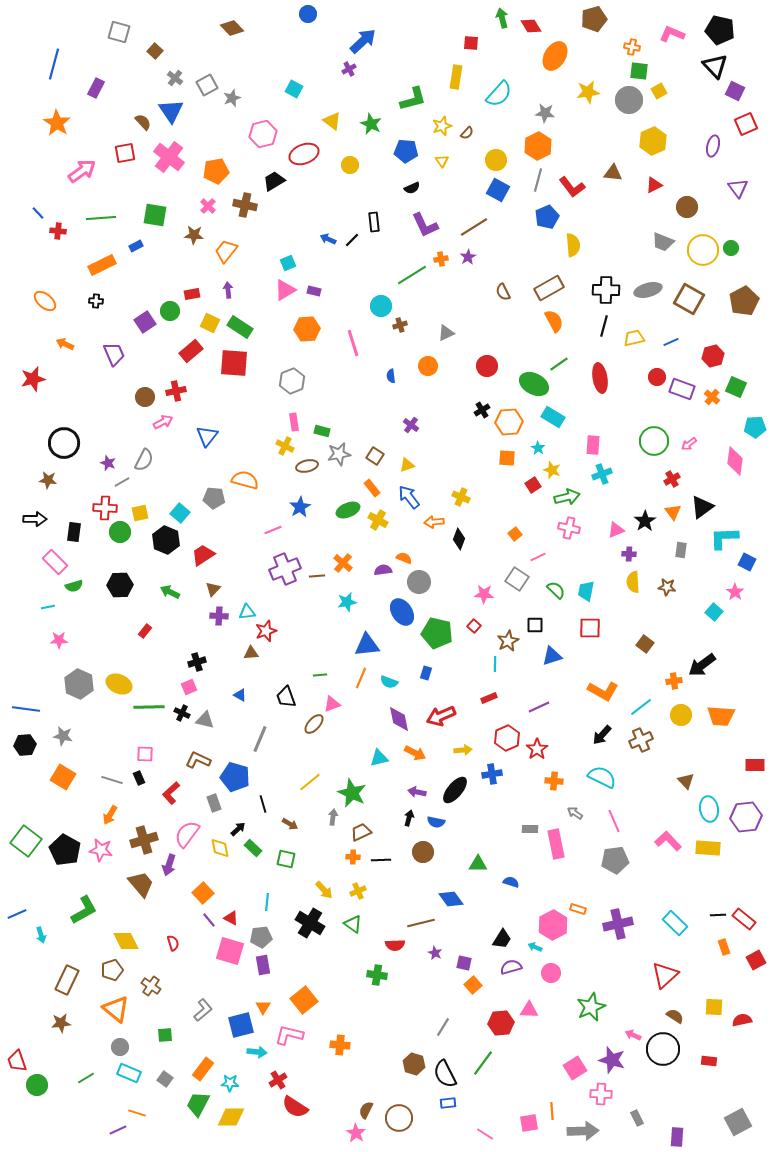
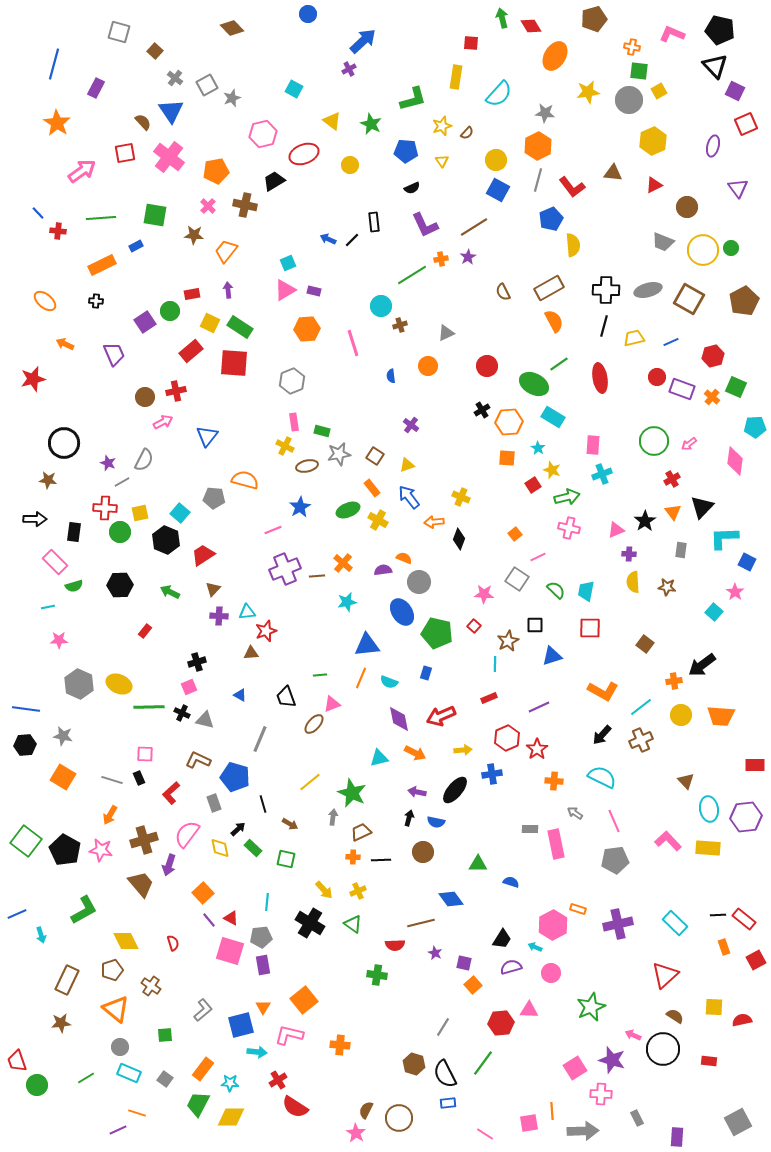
blue pentagon at (547, 217): moved 4 px right, 2 px down
black triangle at (702, 507): rotated 10 degrees counterclockwise
